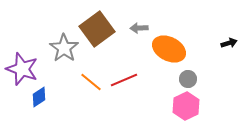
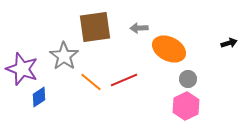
brown square: moved 2 px left, 2 px up; rotated 28 degrees clockwise
gray star: moved 8 px down
